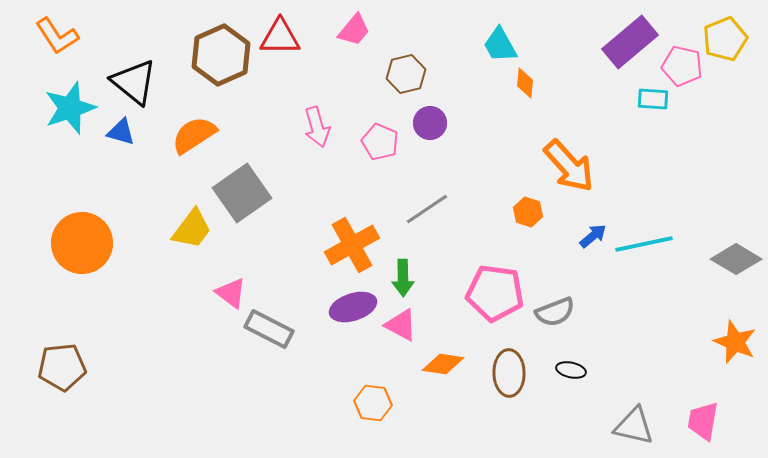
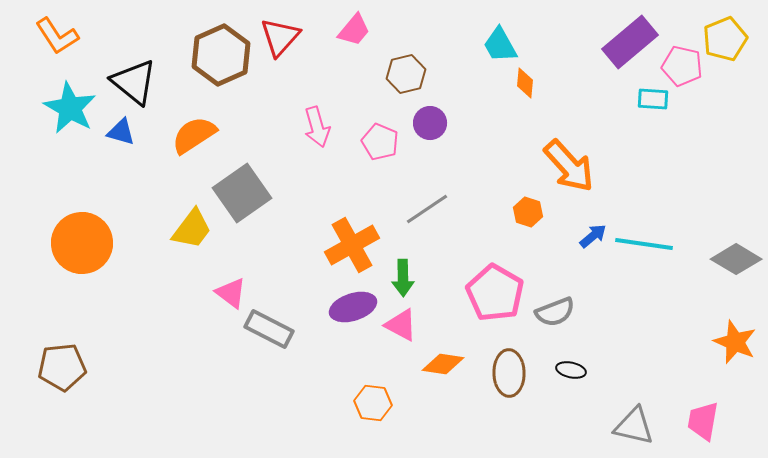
red triangle at (280, 37): rotated 48 degrees counterclockwise
cyan star at (70, 108): rotated 24 degrees counterclockwise
cyan line at (644, 244): rotated 20 degrees clockwise
pink pentagon at (495, 293): rotated 22 degrees clockwise
